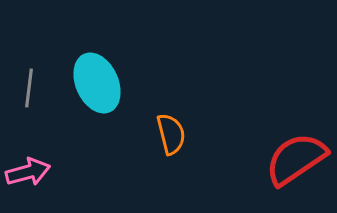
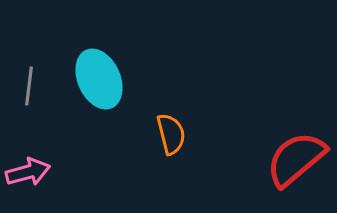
cyan ellipse: moved 2 px right, 4 px up
gray line: moved 2 px up
red semicircle: rotated 6 degrees counterclockwise
